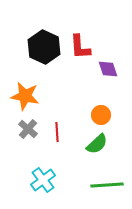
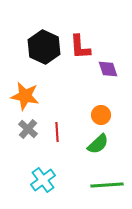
green semicircle: moved 1 px right
